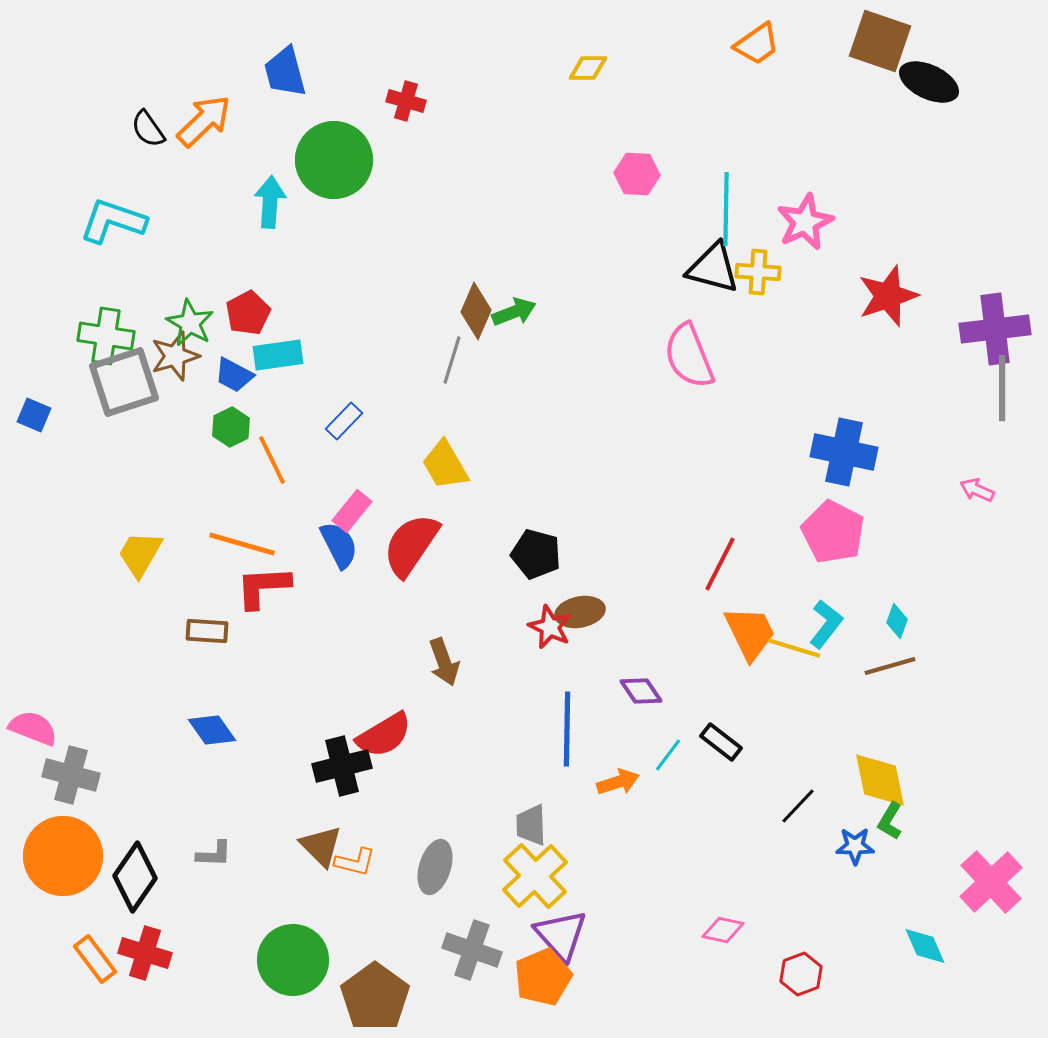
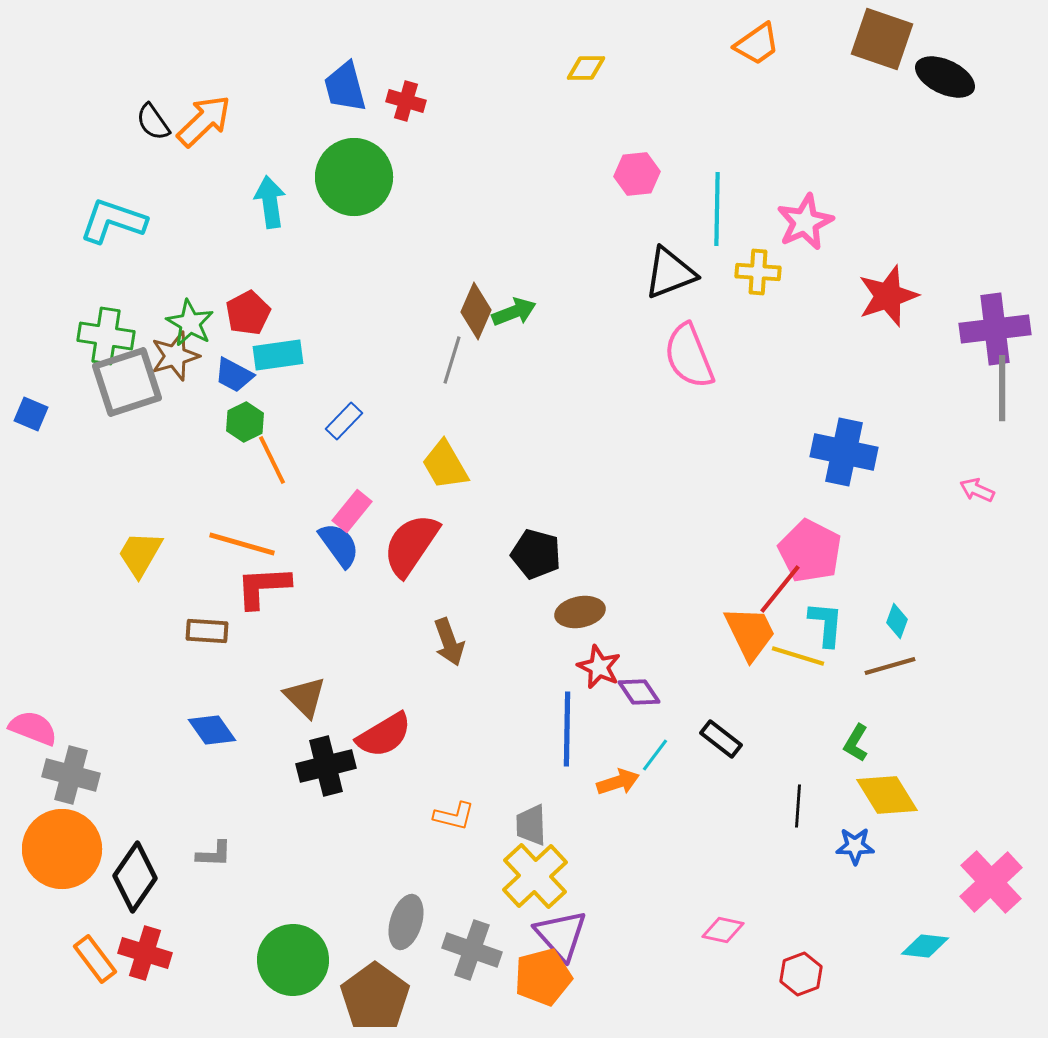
brown square at (880, 41): moved 2 px right, 2 px up
yellow diamond at (588, 68): moved 2 px left
blue trapezoid at (285, 72): moved 60 px right, 15 px down
black ellipse at (929, 82): moved 16 px right, 5 px up
black semicircle at (148, 129): moved 5 px right, 7 px up
green circle at (334, 160): moved 20 px right, 17 px down
pink hexagon at (637, 174): rotated 9 degrees counterclockwise
cyan arrow at (270, 202): rotated 12 degrees counterclockwise
cyan line at (726, 209): moved 9 px left
black triangle at (713, 268): moved 43 px left, 5 px down; rotated 36 degrees counterclockwise
gray square at (124, 382): moved 3 px right
blue square at (34, 415): moved 3 px left, 1 px up
green hexagon at (231, 427): moved 14 px right, 5 px up
pink pentagon at (833, 532): moved 23 px left, 19 px down
blue semicircle at (339, 545): rotated 9 degrees counterclockwise
red line at (720, 564): moved 60 px right, 25 px down; rotated 12 degrees clockwise
cyan L-shape at (826, 624): rotated 33 degrees counterclockwise
red star at (550, 627): moved 49 px right, 40 px down
yellow line at (794, 648): moved 4 px right, 8 px down
brown arrow at (444, 662): moved 5 px right, 20 px up
purple diamond at (641, 691): moved 2 px left, 1 px down
black rectangle at (721, 742): moved 3 px up
cyan line at (668, 755): moved 13 px left
black cross at (342, 766): moved 16 px left
yellow diamond at (880, 780): moved 7 px right, 15 px down; rotated 20 degrees counterclockwise
black line at (798, 806): rotated 39 degrees counterclockwise
green L-shape at (890, 821): moved 34 px left, 78 px up
brown triangle at (321, 846): moved 16 px left, 149 px up
orange circle at (63, 856): moved 1 px left, 7 px up
orange L-shape at (355, 862): moved 99 px right, 46 px up
gray ellipse at (435, 867): moved 29 px left, 55 px down
cyan diamond at (925, 946): rotated 60 degrees counterclockwise
orange pentagon at (543, 977): rotated 8 degrees clockwise
